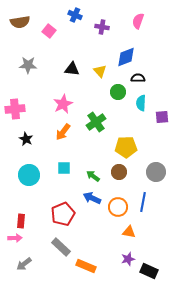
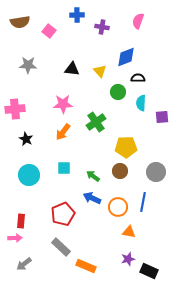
blue cross: moved 2 px right; rotated 24 degrees counterclockwise
pink star: rotated 24 degrees clockwise
brown circle: moved 1 px right, 1 px up
